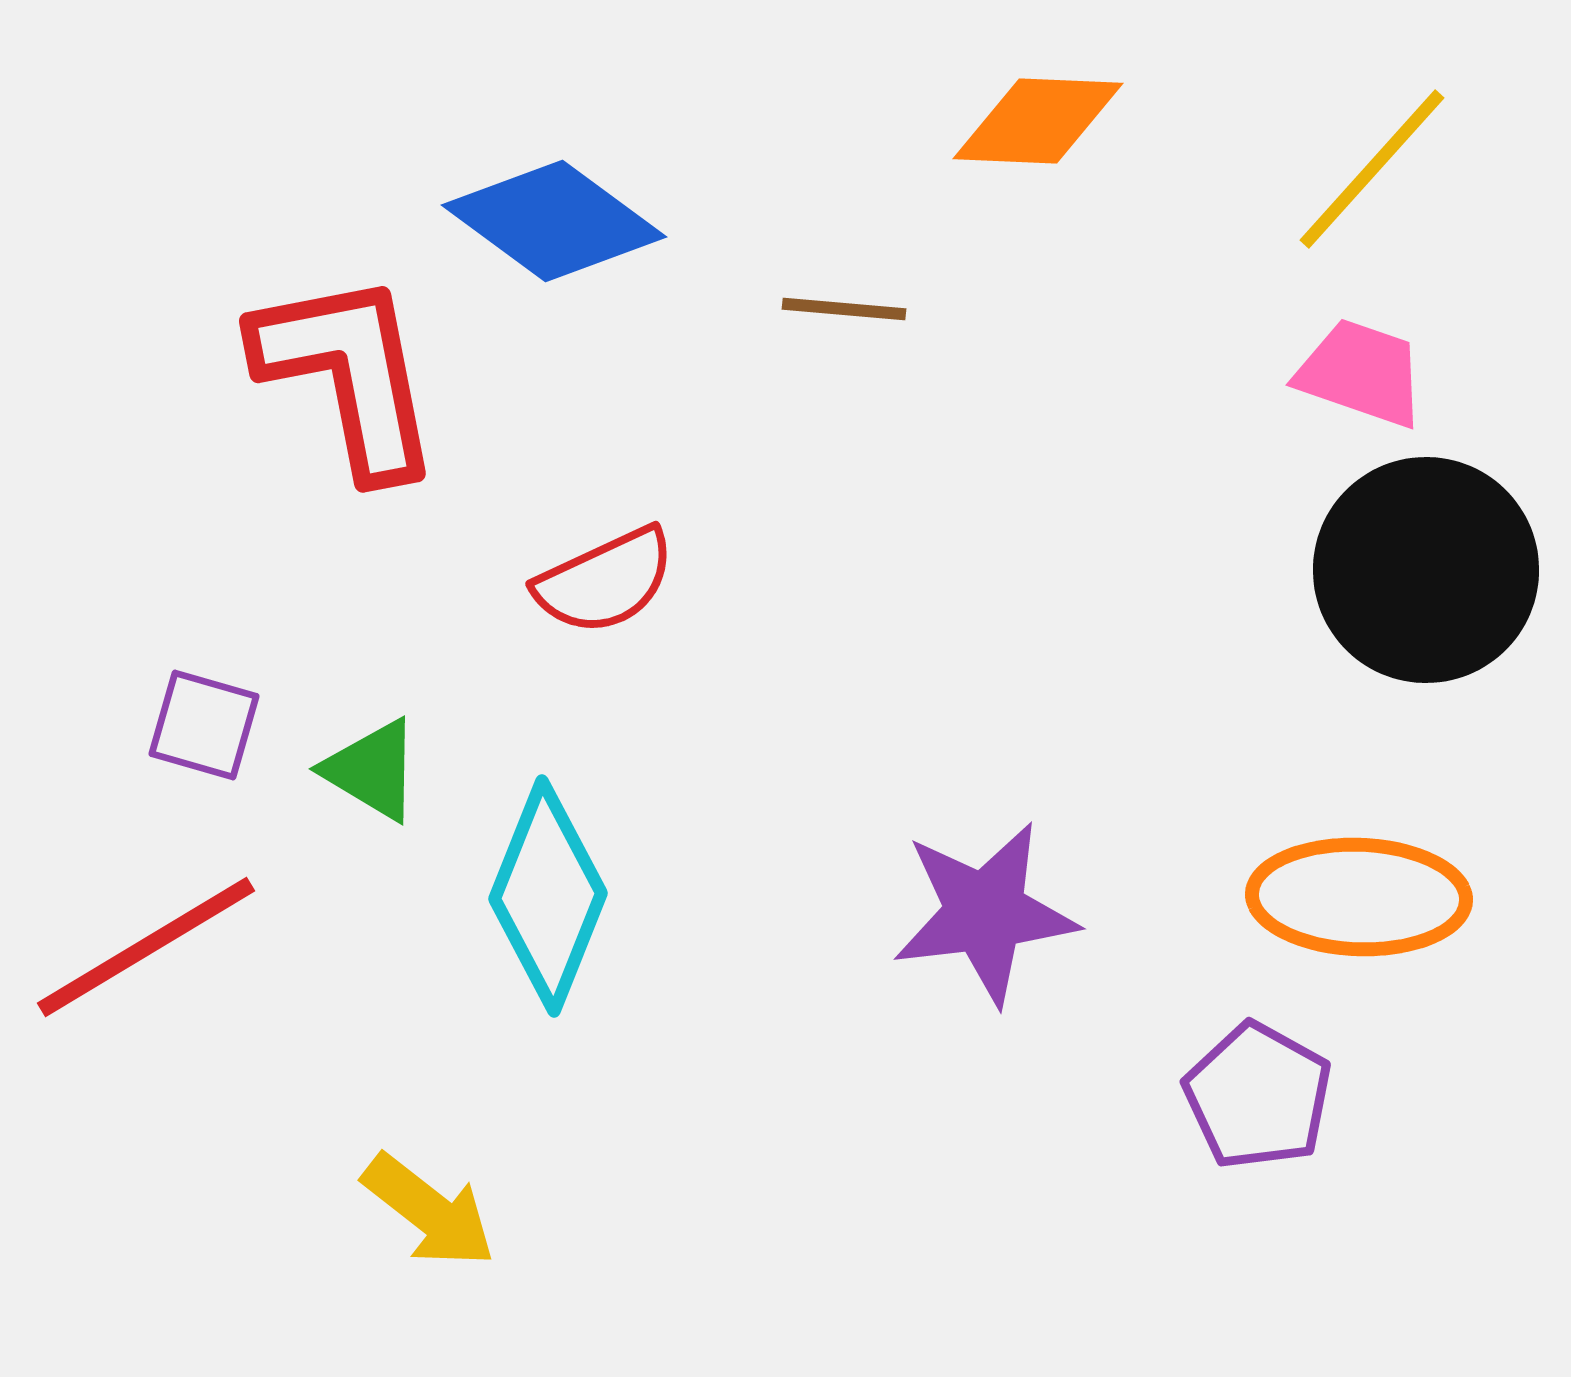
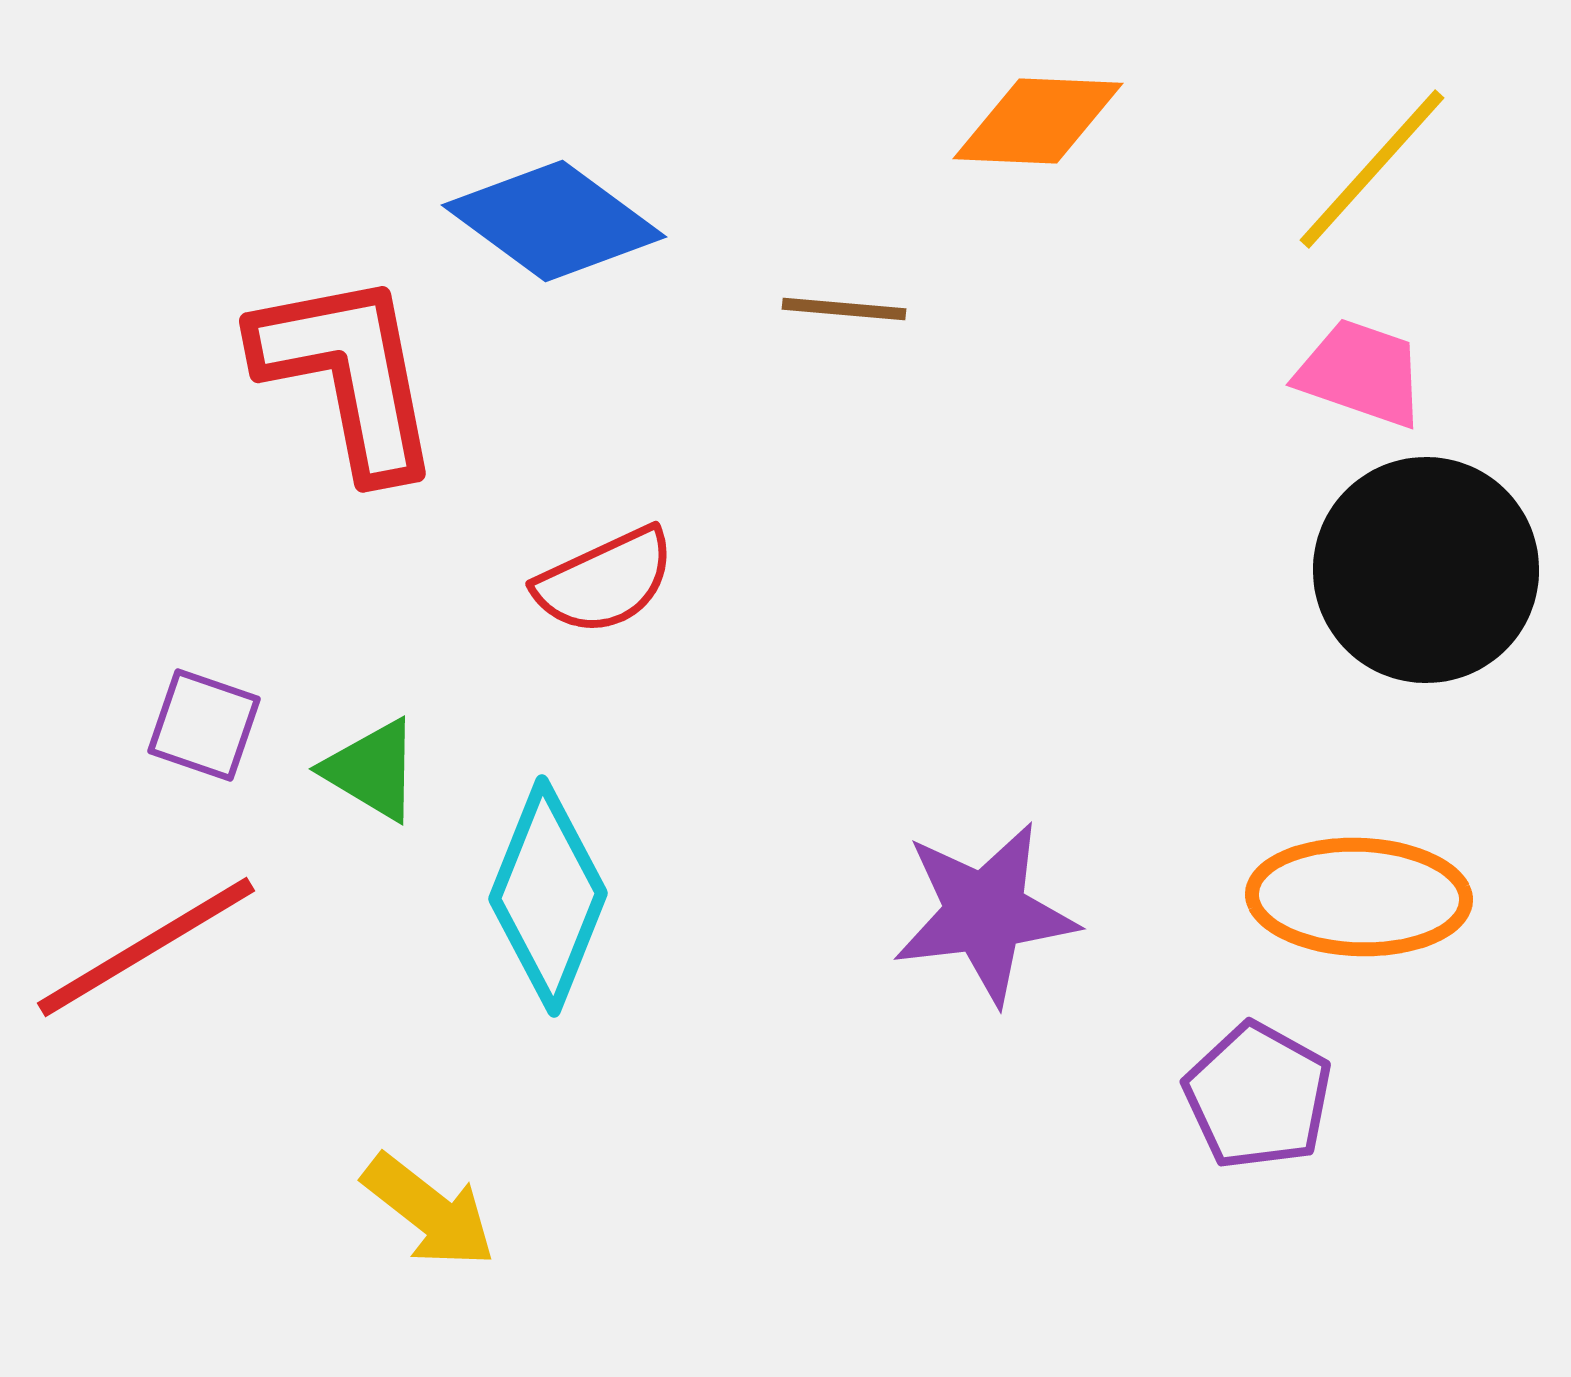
purple square: rotated 3 degrees clockwise
